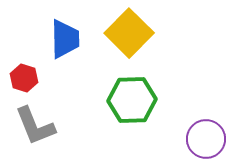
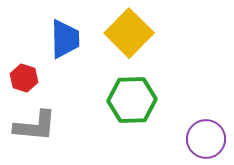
gray L-shape: rotated 63 degrees counterclockwise
